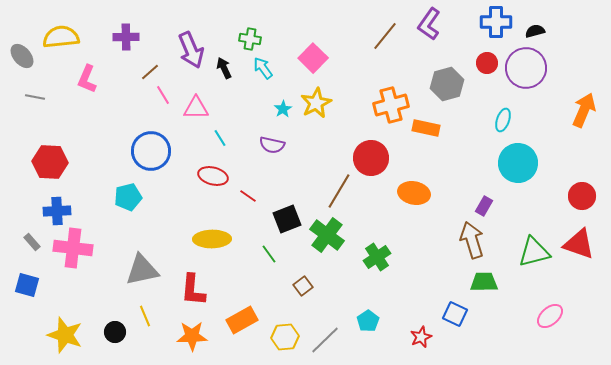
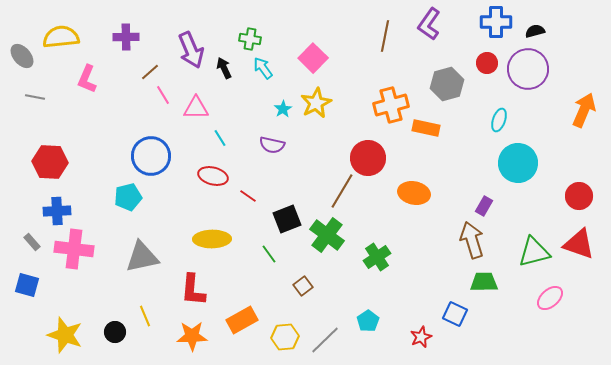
brown line at (385, 36): rotated 28 degrees counterclockwise
purple circle at (526, 68): moved 2 px right, 1 px down
cyan ellipse at (503, 120): moved 4 px left
blue circle at (151, 151): moved 5 px down
red circle at (371, 158): moved 3 px left
brown line at (339, 191): moved 3 px right
red circle at (582, 196): moved 3 px left
pink cross at (73, 248): moved 1 px right, 1 px down
gray triangle at (142, 270): moved 13 px up
pink ellipse at (550, 316): moved 18 px up
